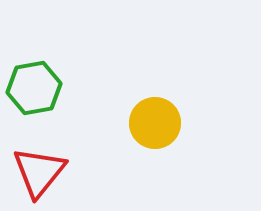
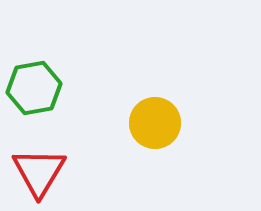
red triangle: rotated 8 degrees counterclockwise
